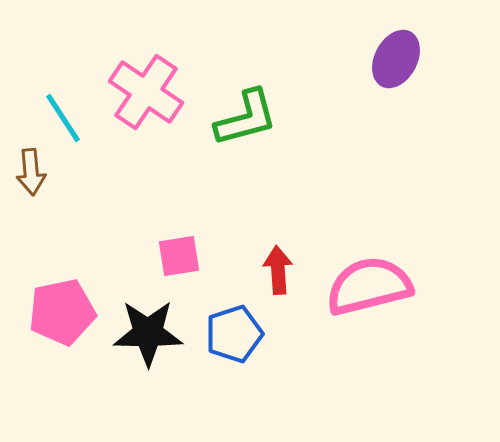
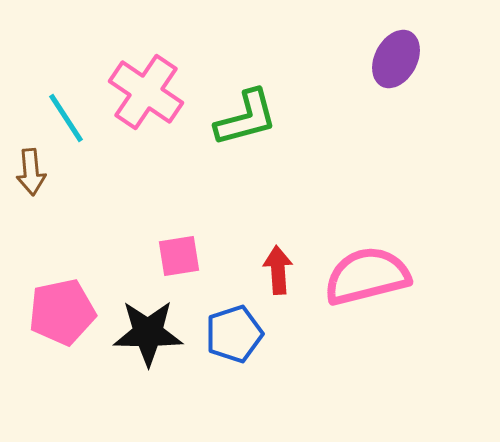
cyan line: moved 3 px right
pink semicircle: moved 2 px left, 10 px up
